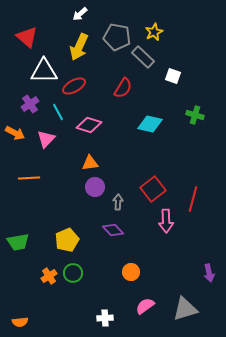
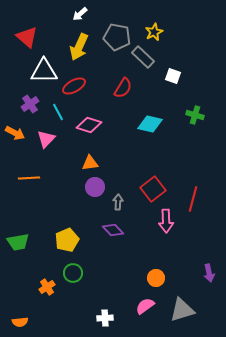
orange circle: moved 25 px right, 6 px down
orange cross: moved 2 px left, 11 px down
gray triangle: moved 3 px left, 1 px down
